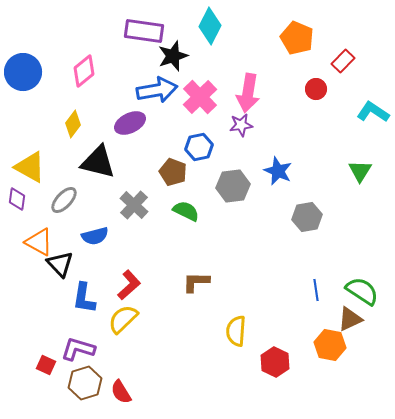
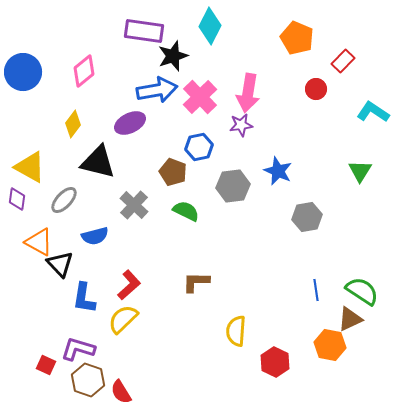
brown hexagon at (85, 383): moved 3 px right, 3 px up; rotated 24 degrees counterclockwise
